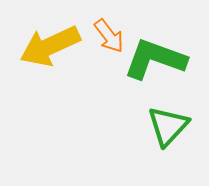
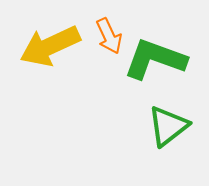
orange arrow: rotated 12 degrees clockwise
green triangle: rotated 9 degrees clockwise
